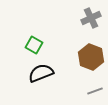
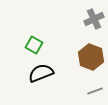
gray cross: moved 3 px right, 1 px down
